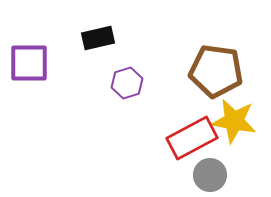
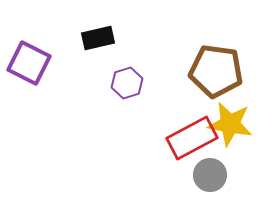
purple square: rotated 27 degrees clockwise
yellow star: moved 4 px left, 3 px down
